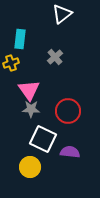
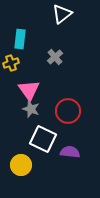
gray star: rotated 18 degrees clockwise
yellow circle: moved 9 px left, 2 px up
